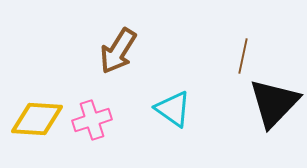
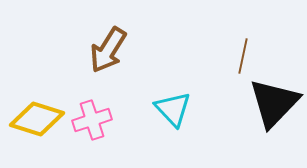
brown arrow: moved 10 px left, 1 px up
cyan triangle: rotated 12 degrees clockwise
yellow diamond: rotated 14 degrees clockwise
